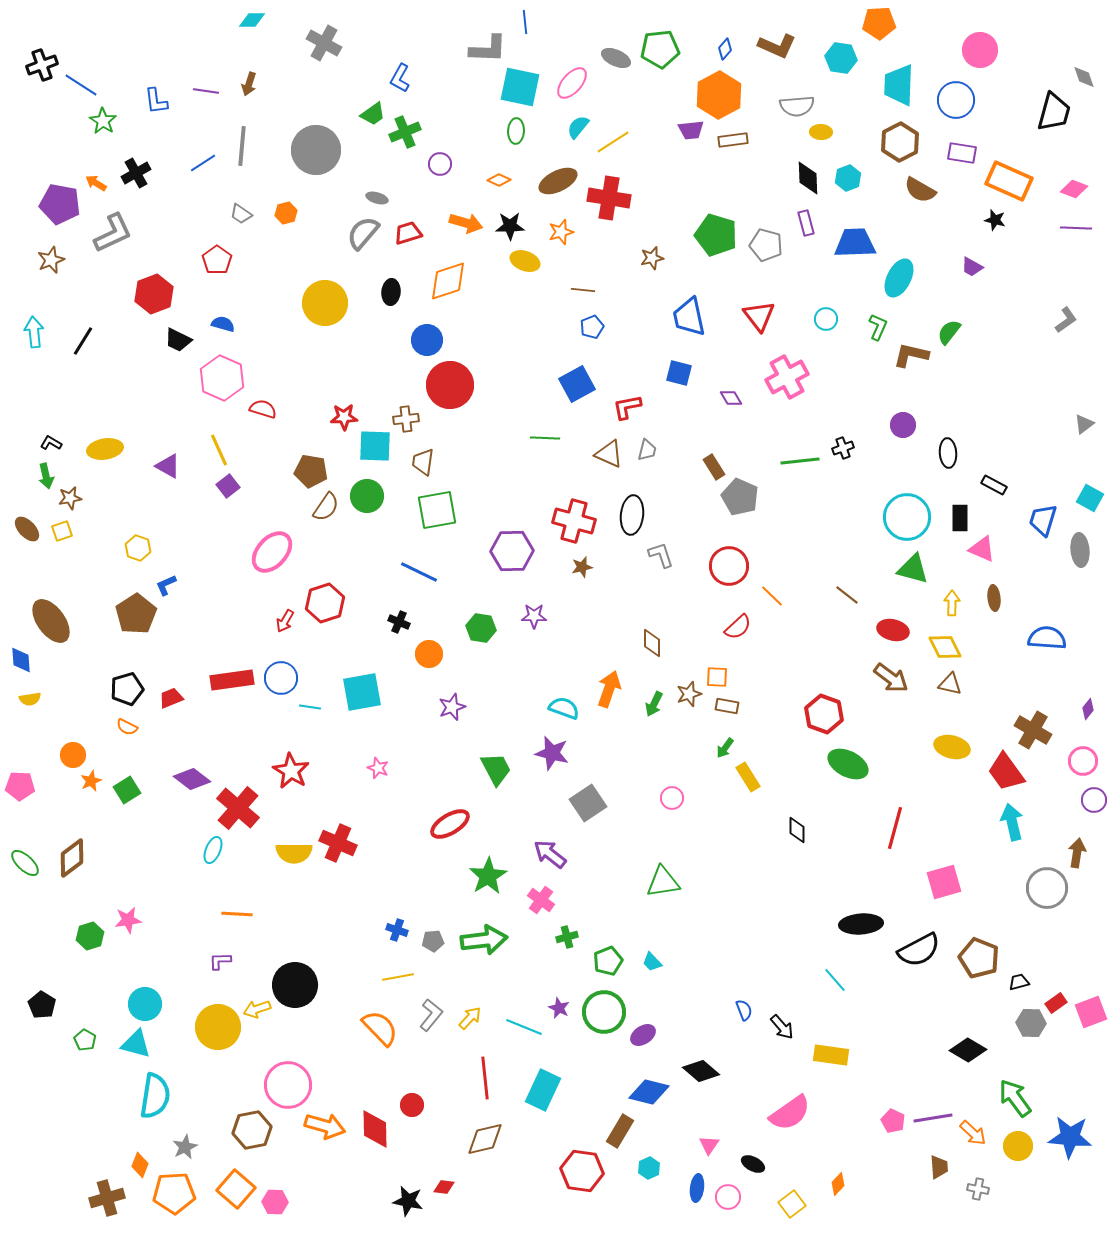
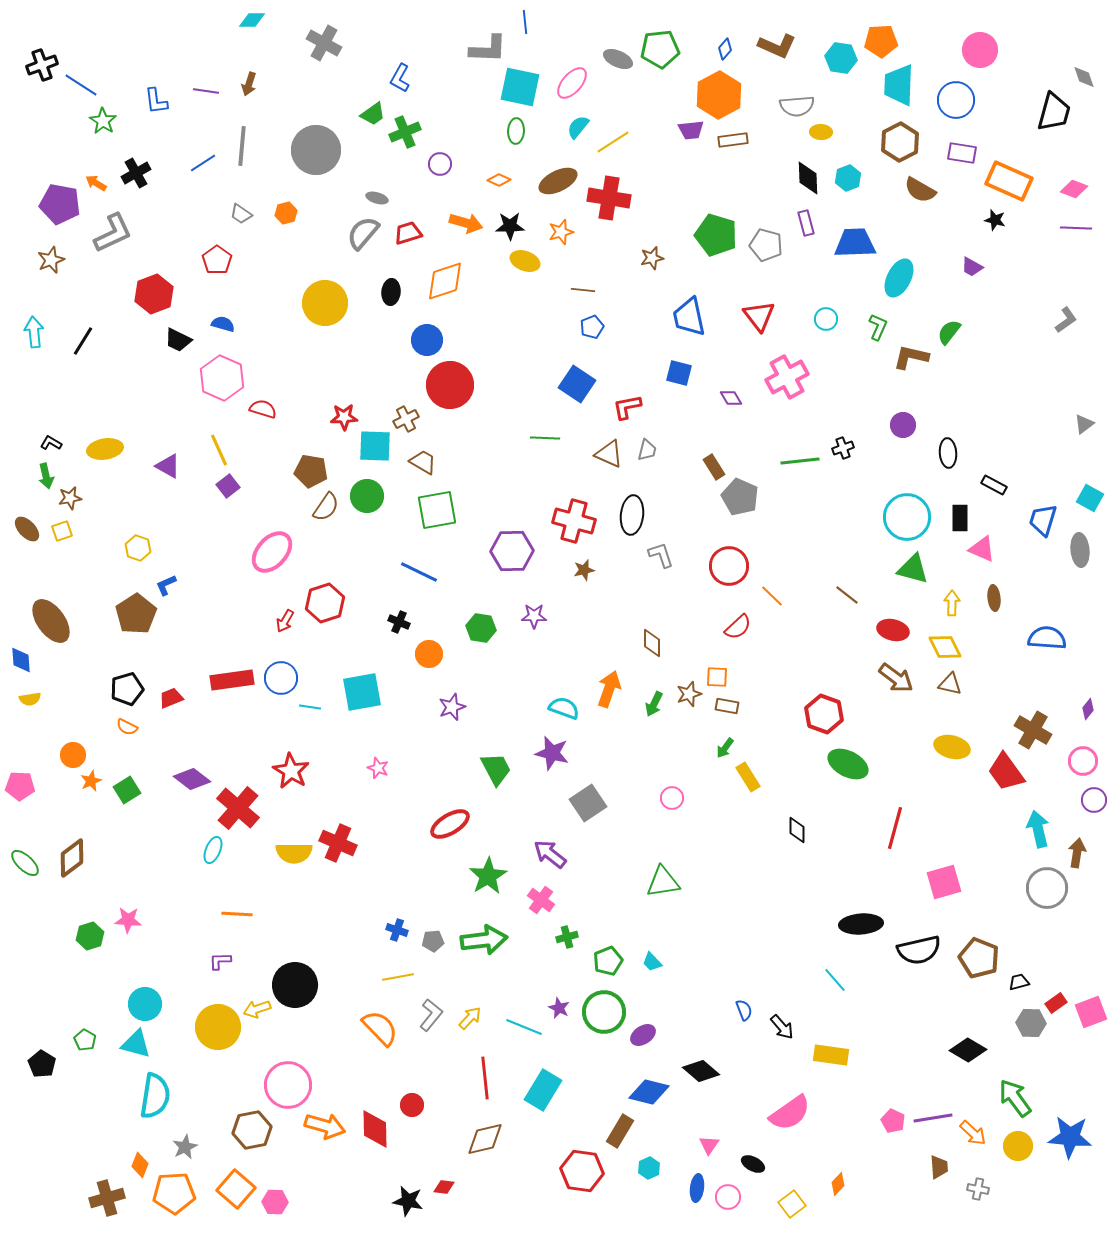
orange pentagon at (879, 23): moved 2 px right, 18 px down
gray ellipse at (616, 58): moved 2 px right, 1 px down
orange diamond at (448, 281): moved 3 px left
brown L-shape at (911, 355): moved 2 px down
blue square at (577, 384): rotated 27 degrees counterclockwise
brown cross at (406, 419): rotated 20 degrees counterclockwise
brown trapezoid at (423, 462): rotated 112 degrees clockwise
brown star at (582, 567): moved 2 px right, 3 px down
brown arrow at (891, 678): moved 5 px right
cyan arrow at (1012, 822): moved 26 px right, 7 px down
pink star at (128, 920): rotated 12 degrees clockwise
black semicircle at (919, 950): rotated 15 degrees clockwise
black pentagon at (42, 1005): moved 59 px down
cyan rectangle at (543, 1090): rotated 6 degrees clockwise
